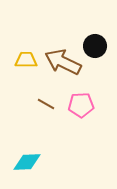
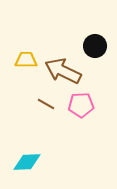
brown arrow: moved 9 px down
